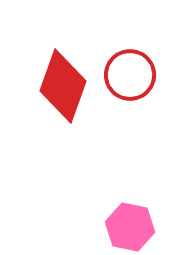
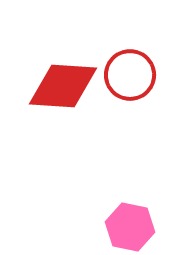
red diamond: rotated 74 degrees clockwise
